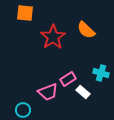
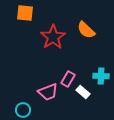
cyan cross: moved 3 px down; rotated 14 degrees counterclockwise
pink rectangle: rotated 28 degrees counterclockwise
